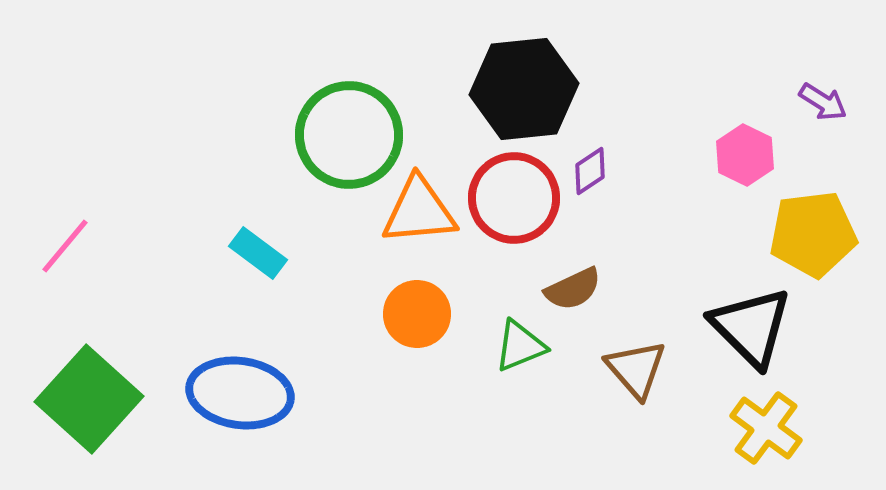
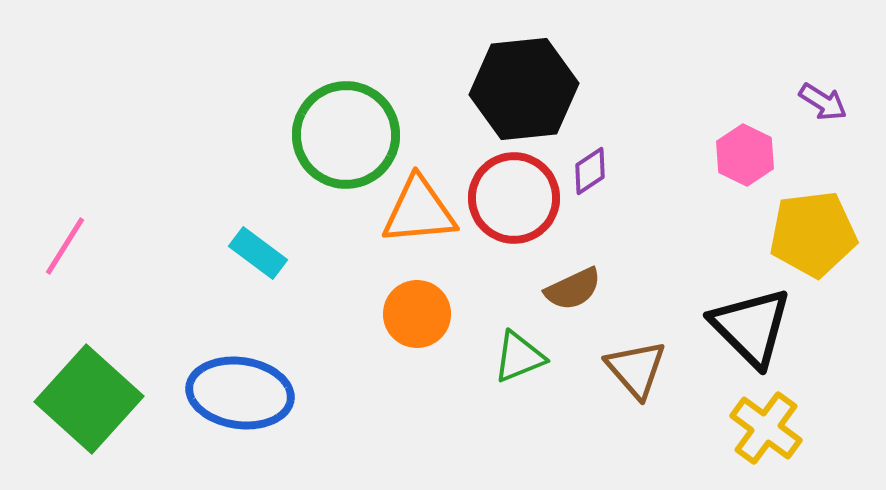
green circle: moved 3 px left
pink line: rotated 8 degrees counterclockwise
green triangle: moved 1 px left, 11 px down
